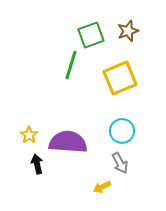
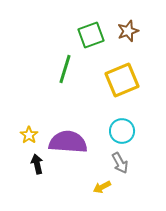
green line: moved 6 px left, 4 px down
yellow square: moved 2 px right, 2 px down
